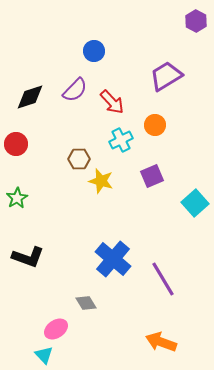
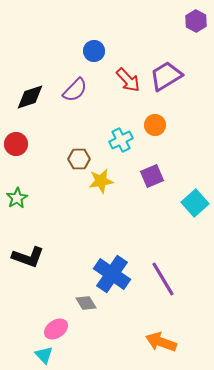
red arrow: moved 16 px right, 22 px up
yellow star: rotated 25 degrees counterclockwise
blue cross: moved 1 px left, 15 px down; rotated 6 degrees counterclockwise
